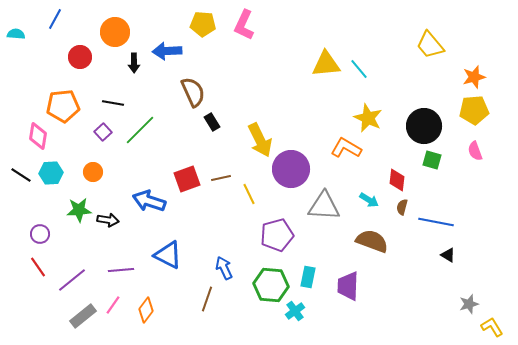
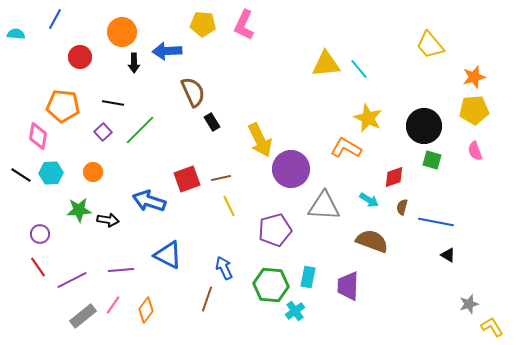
orange circle at (115, 32): moved 7 px right
orange pentagon at (63, 106): rotated 12 degrees clockwise
red diamond at (397, 180): moved 3 px left, 3 px up; rotated 65 degrees clockwise
yellow line at (249, 194): moved 20 px left, 12 px down
purple pentagon at (277, 235): moved 2 px left, 5 px up
purple line at (72, 280): rotated 12 degrees clockwise
